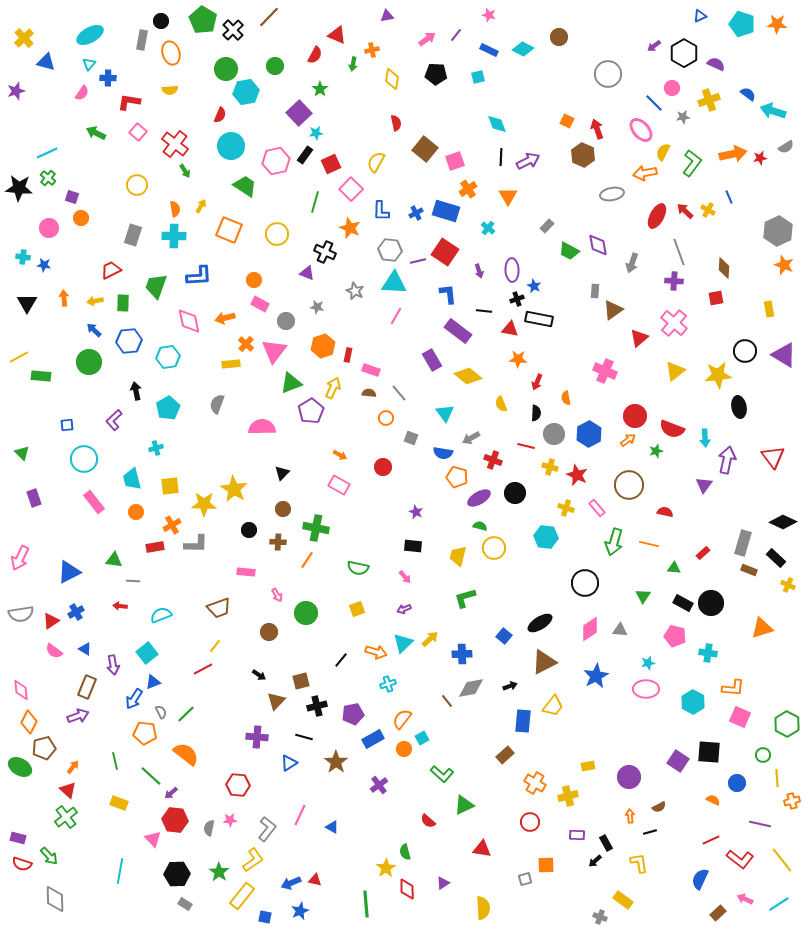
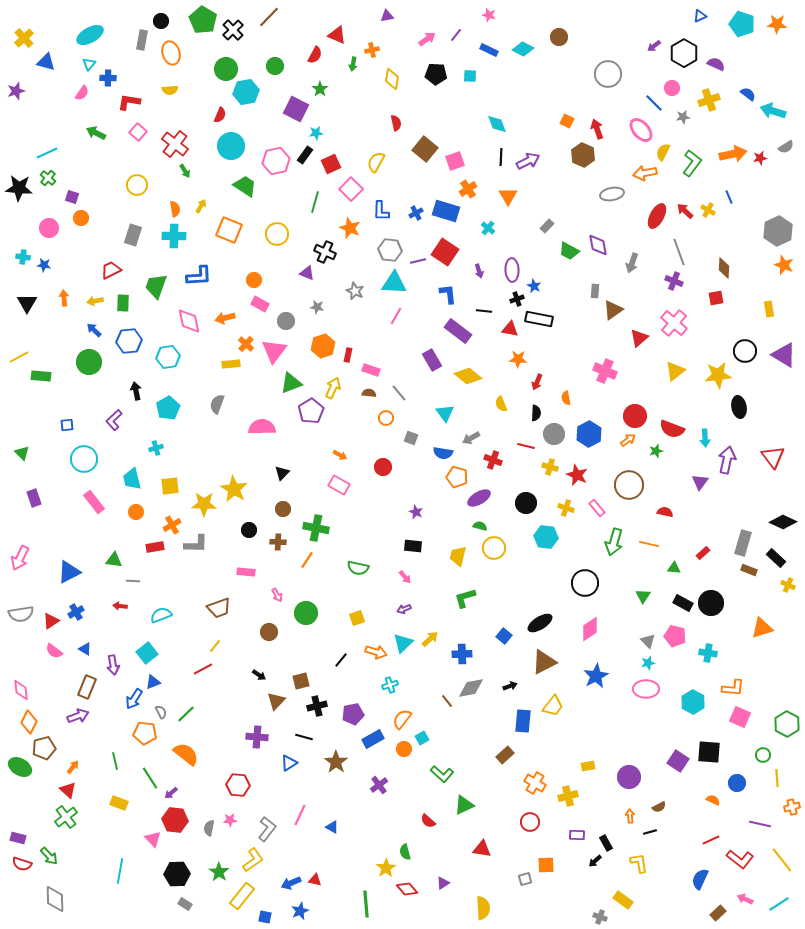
cyan square at (478, 77): moved 8 px left, 1 px up; rotated 16 degrees clockwise
purple square at (299, 113): moved 3 px left, 4 px up; rotated 20 degrees counterclockwise
purple cross at (674, 281): rotated 18 degrees clockwise
purple triangle at (704, 485): moved 4 px left, 3 px up
black circle at (515, 493): moved 11 px right, 10 px down
yellow square at (357, 609): moved 9 px down
gray triangle at (620, 630): moved 28 px right, 11 px down; rotated 42 degrees clockwise
cyan cross at (388, 684): moved 2 px right, 1 px down
green line at (151, 776): moved 1 px left, 2 px down; rotated 15 degrees clockwise
orange cross at (792, 801): moved 6 px down
red diamond at (407, 889): rotated 40 degrees counterclockwise
